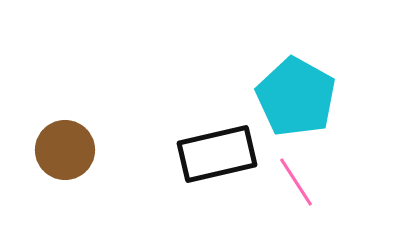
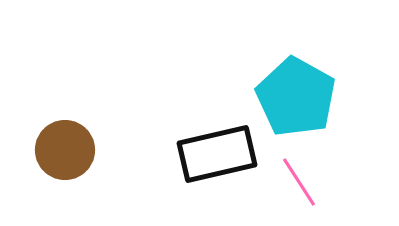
pink line: moved 3 px right
